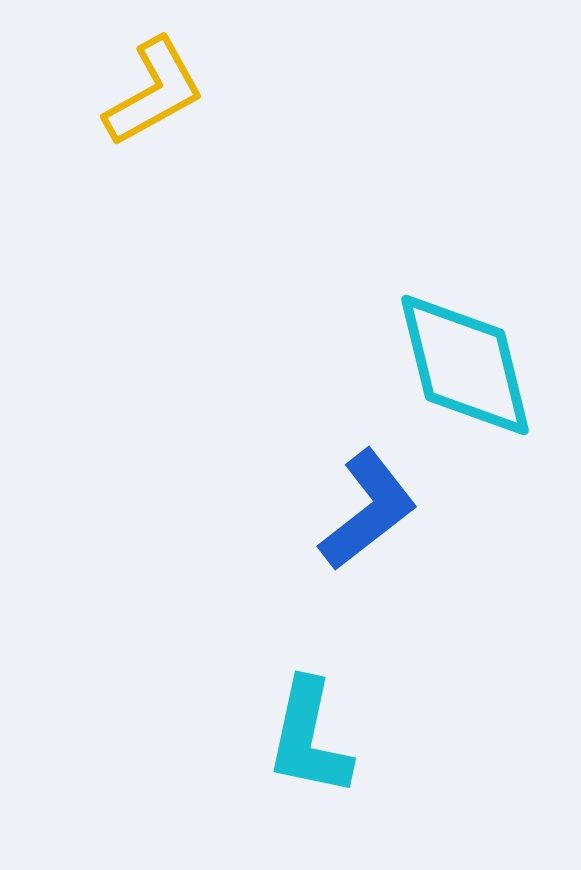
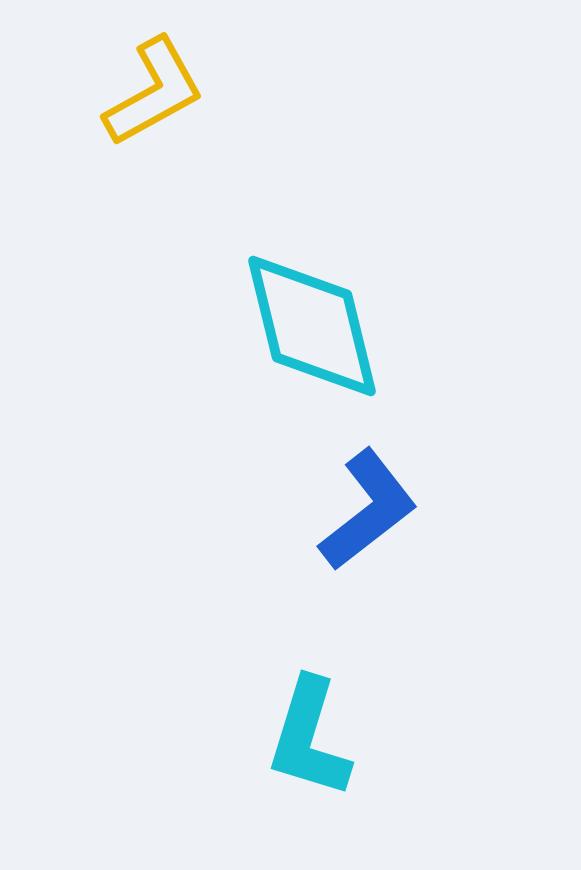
cyan diamond: moved 153 px left, 39 px up
cyan L-shape: rotated 5 degrees clockwise
